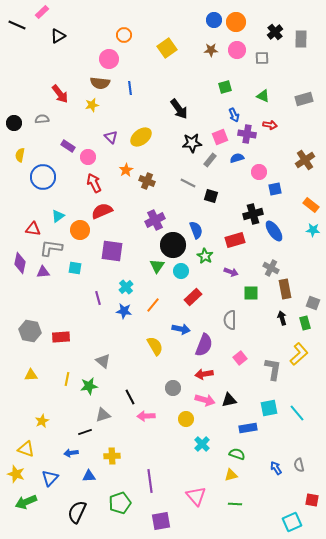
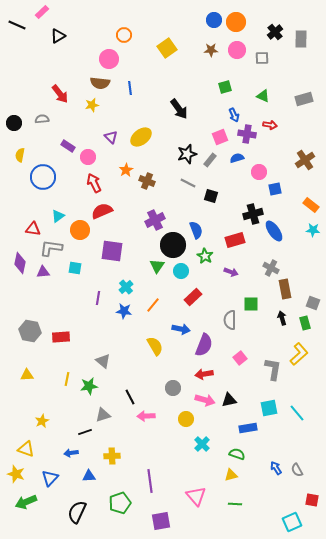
black star at (192, 143): moved 5 px left, 11 px down; rotated 12 degrees counterclockwise
green square at (251, 293): moved 11 px down
purple line at (98, 298): rotated 24 degrees clockwise
yellow triangle at (31, 375): moved 4 px left
gray semicircle at (299, 465): moved 2 px left, 5 px down; rotated 16 degrees counterclockwise
